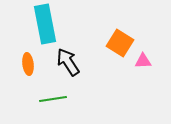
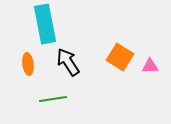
orange square: moved 14 px down
pink triangle: moved 7 px right, 5 px down
